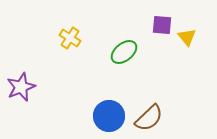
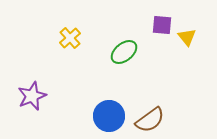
yellow cross: rotated 15 degrees clockwise
purple star: moved 11 px right, 9 px down
brown semicircle: moved 1 px right, 2 px down; rotated 8 degrees clockwise
